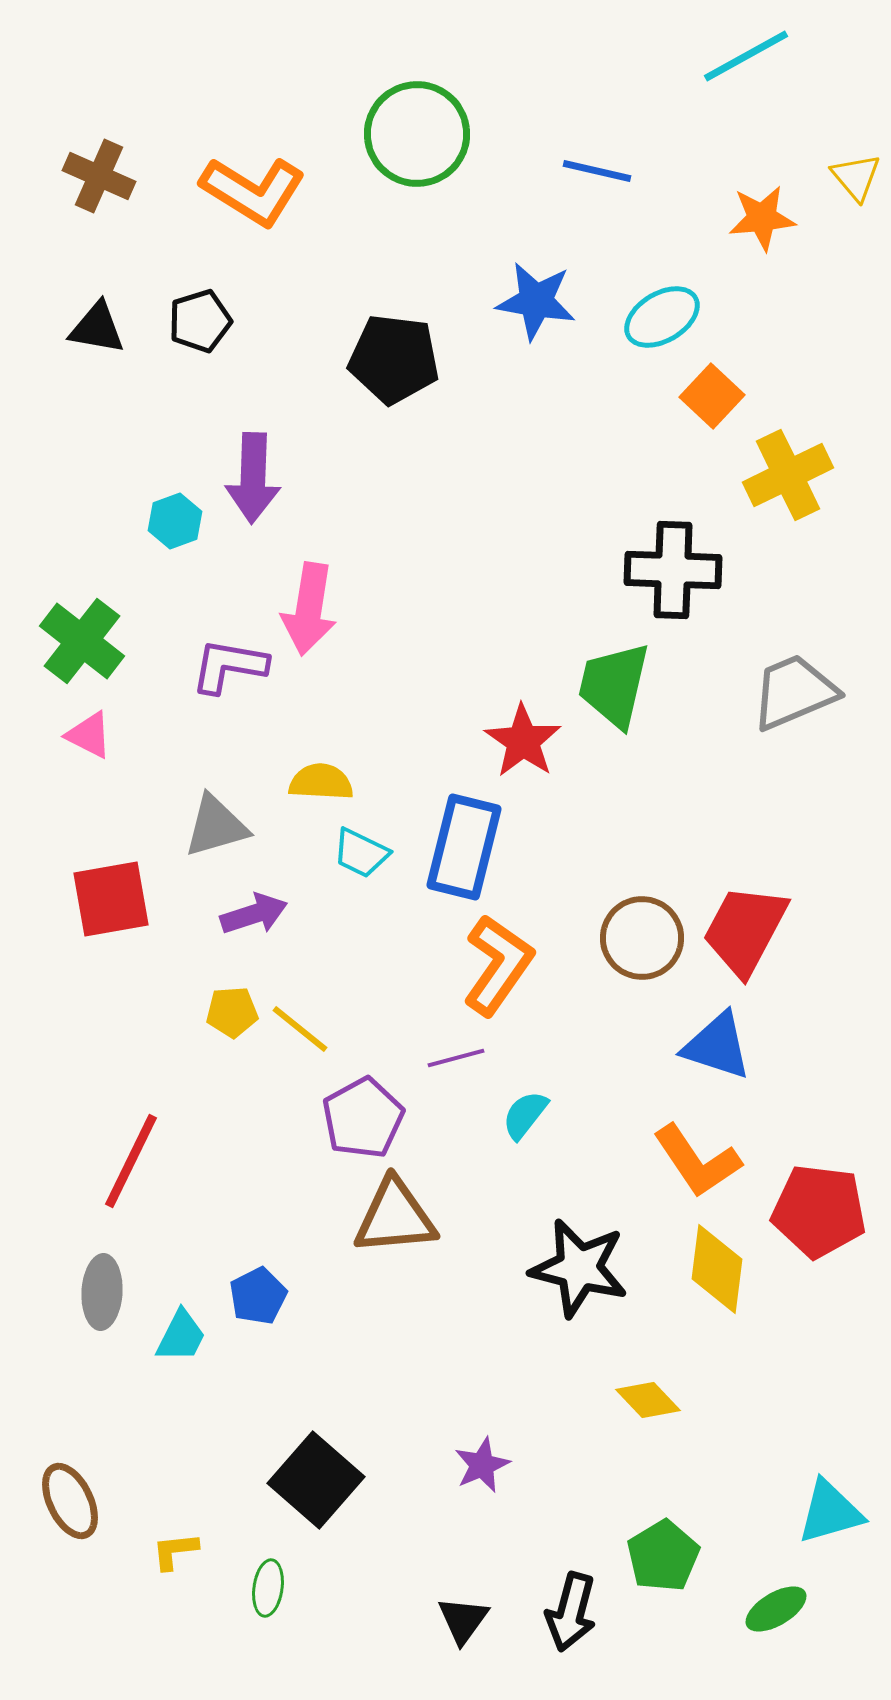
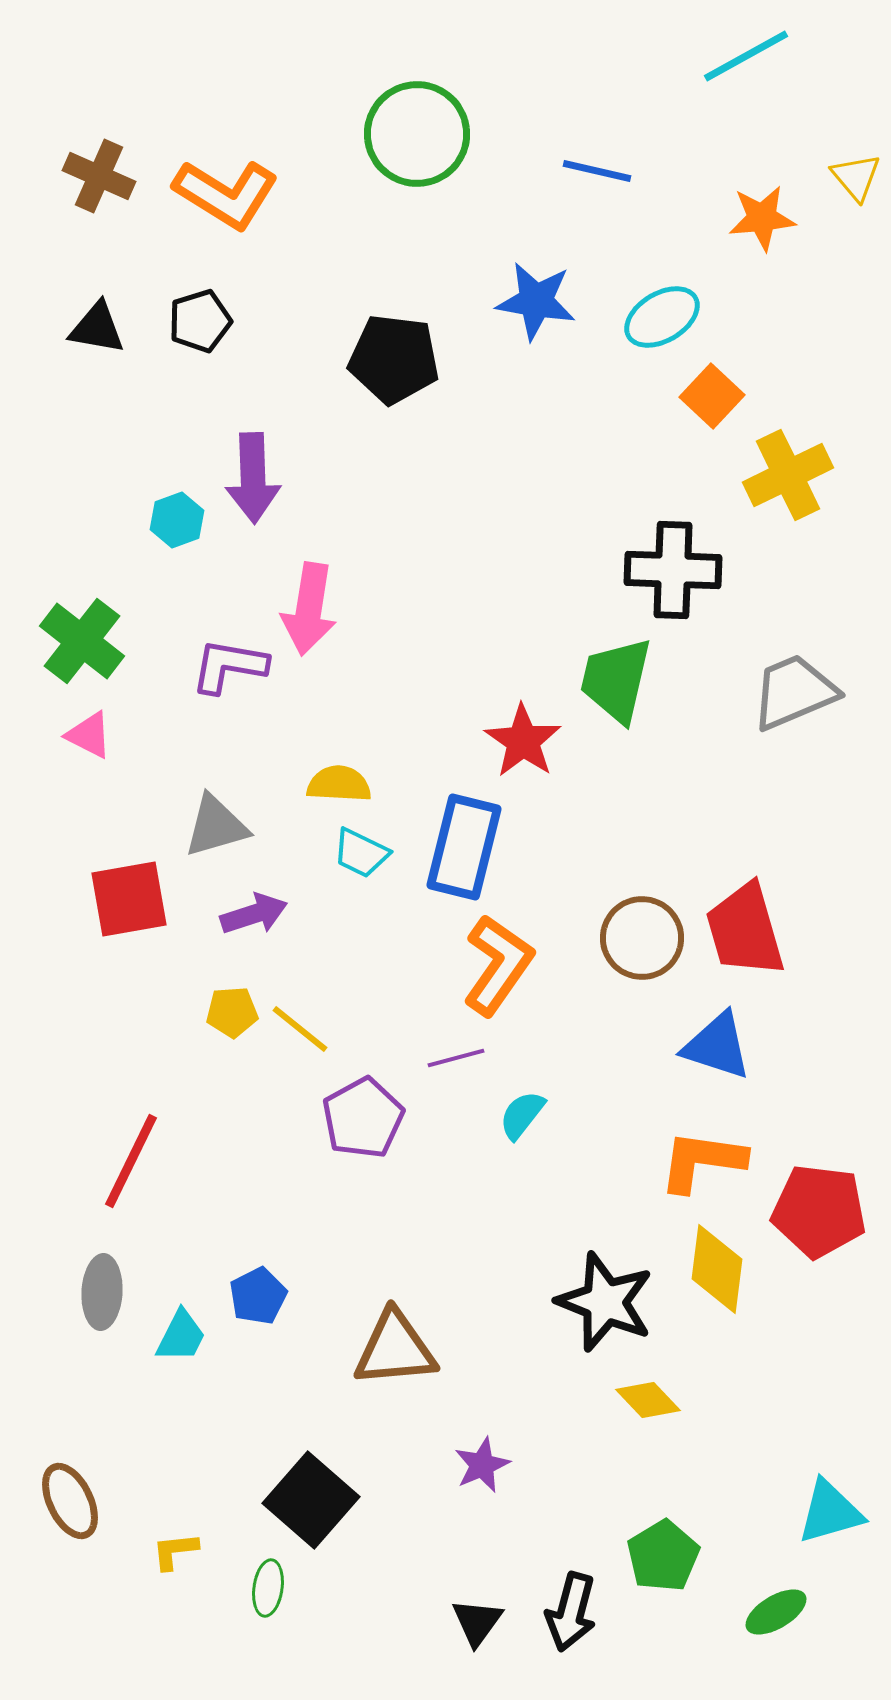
orange L-shape at (253, 191): moved 27 px left, 3 px down
purple arrow at (253, 478): rotated 4 degrees counterclockwise
cyan hexagon at (175, 521): moved 2 px right, 1 px up
green trapezoid at (614, 685): moved 2 px right, 5 px up
yellow semicircle at (321, 782): moved 18 px right, 2 px down
red square at (111, 899): moved 18 px right
red trapezoid at (745, 930): rotated 44 degrees counterclockwise
cyan semicircle at (525, 1115): moved 3 px left
orange L-shape at (697, 1161): moved 5 px right; rotated 132 degrees clockwise
brown triangle at (395, 1217): moved 132 px down
black star at (579, 1268): moved 26 px right, 34 px down; rotated 8 degrees clockwise
black square at (316, 1480): moved 5 px left, 20 px down
green ellipse at (776, 1609): moved 3 px down
black triangle at (463, 1620): moved 14 px right, 2 px down
